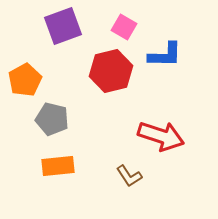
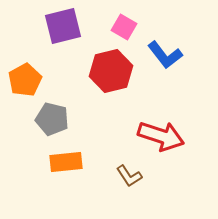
purple square: rotated 6 degrees clockwise
blue L-shape: rotated 51 degrees clockwise
orange rectangle: moved 8 px right, 4 px up
